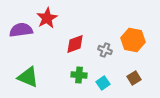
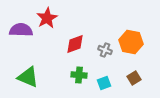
purple semicircle: rotated 10 degrees clockwise
orange hexagon: moved 2 px left, 2 px down
cyan square: moved 1 px right; rotated 16 degrees clockwise
